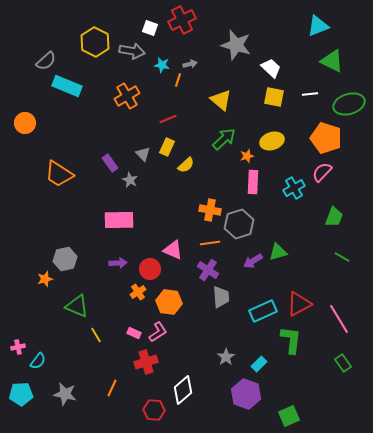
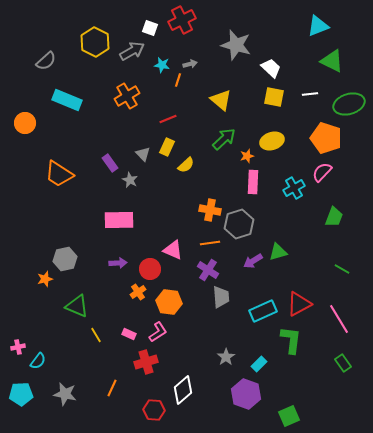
gray arrow at (132, 51): rotated 40 degrees counterclockwise
cyan rectangle at (67, 86): moved 14 px down
green line at (342, 257): moved 12 px down
pink rectangle at (134, 333): moved 5 px left, 1 px down
